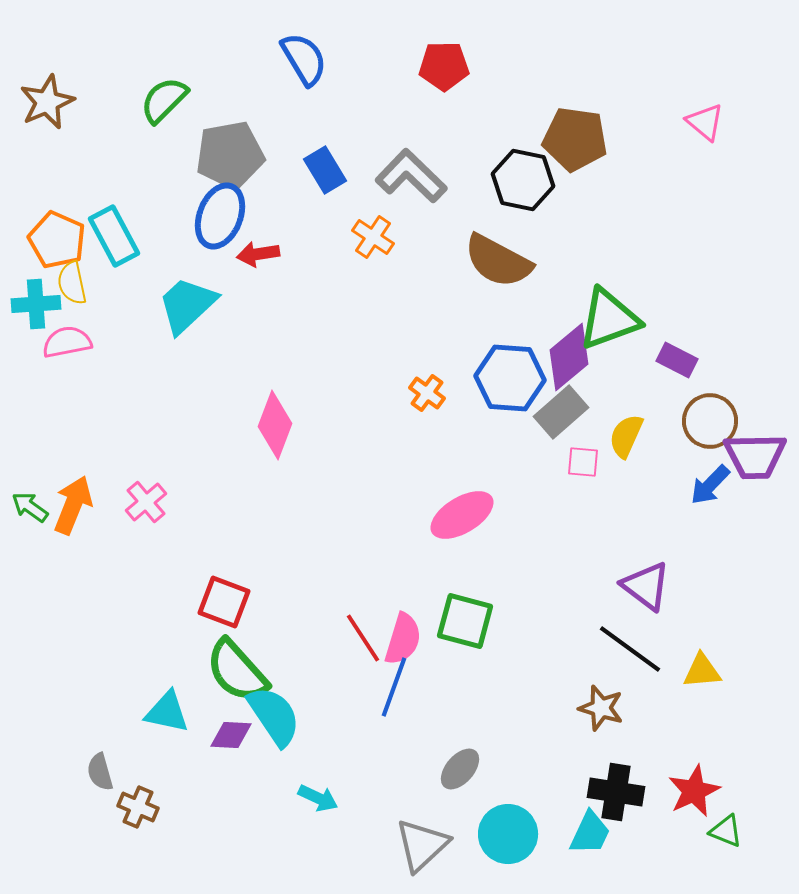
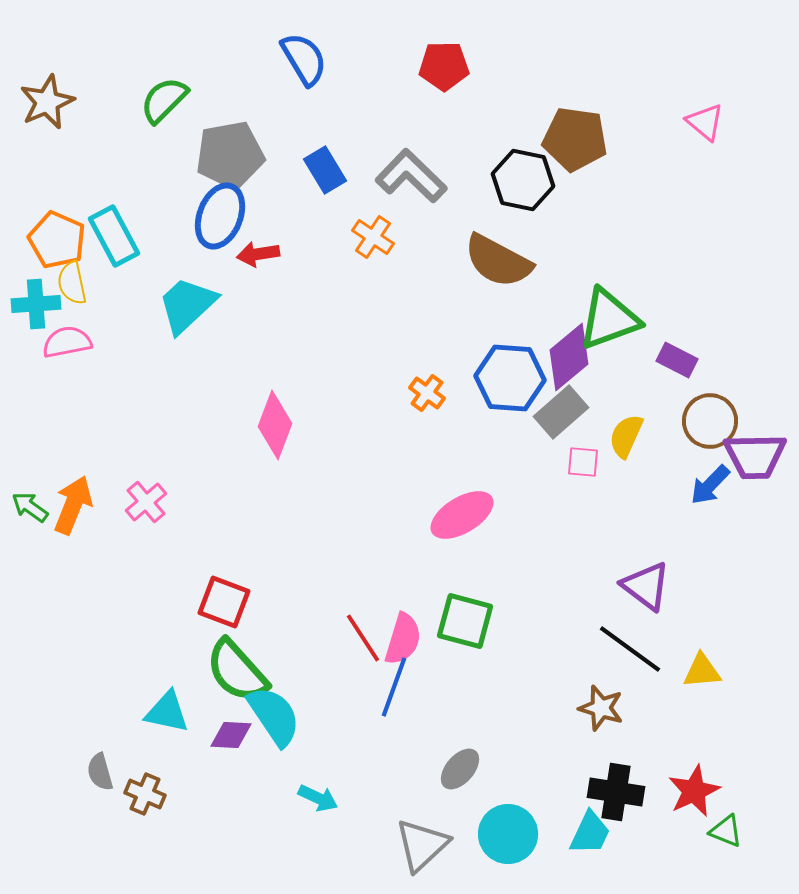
brown cross at (138, 807): moved 7 px right, 13 px up
